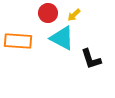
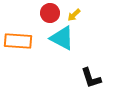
red circle: moved 2 px right
black L-shape: moved 19 px down
